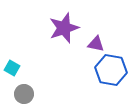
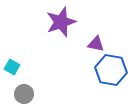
purple star: moved 3 px left, 6 px up
cyan square: moved 1 px up
